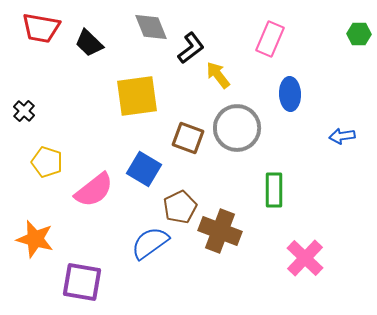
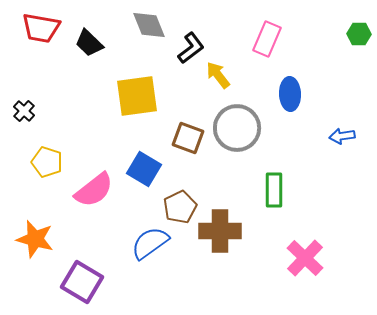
gray diamond: moved 2 px left, 2 px up
pink rectangle: moved 3 px left
brown cross: rotated 21 degrees counterclockwise
purple square: rotated 21 degrees clockwise
